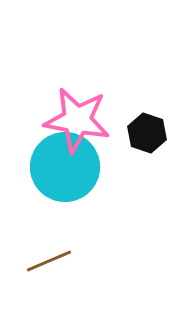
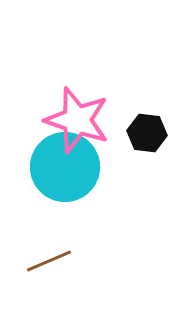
pink star: rotated 8 degrees clockwise
black hexagon: rotated 12 degrees counterclockwise
